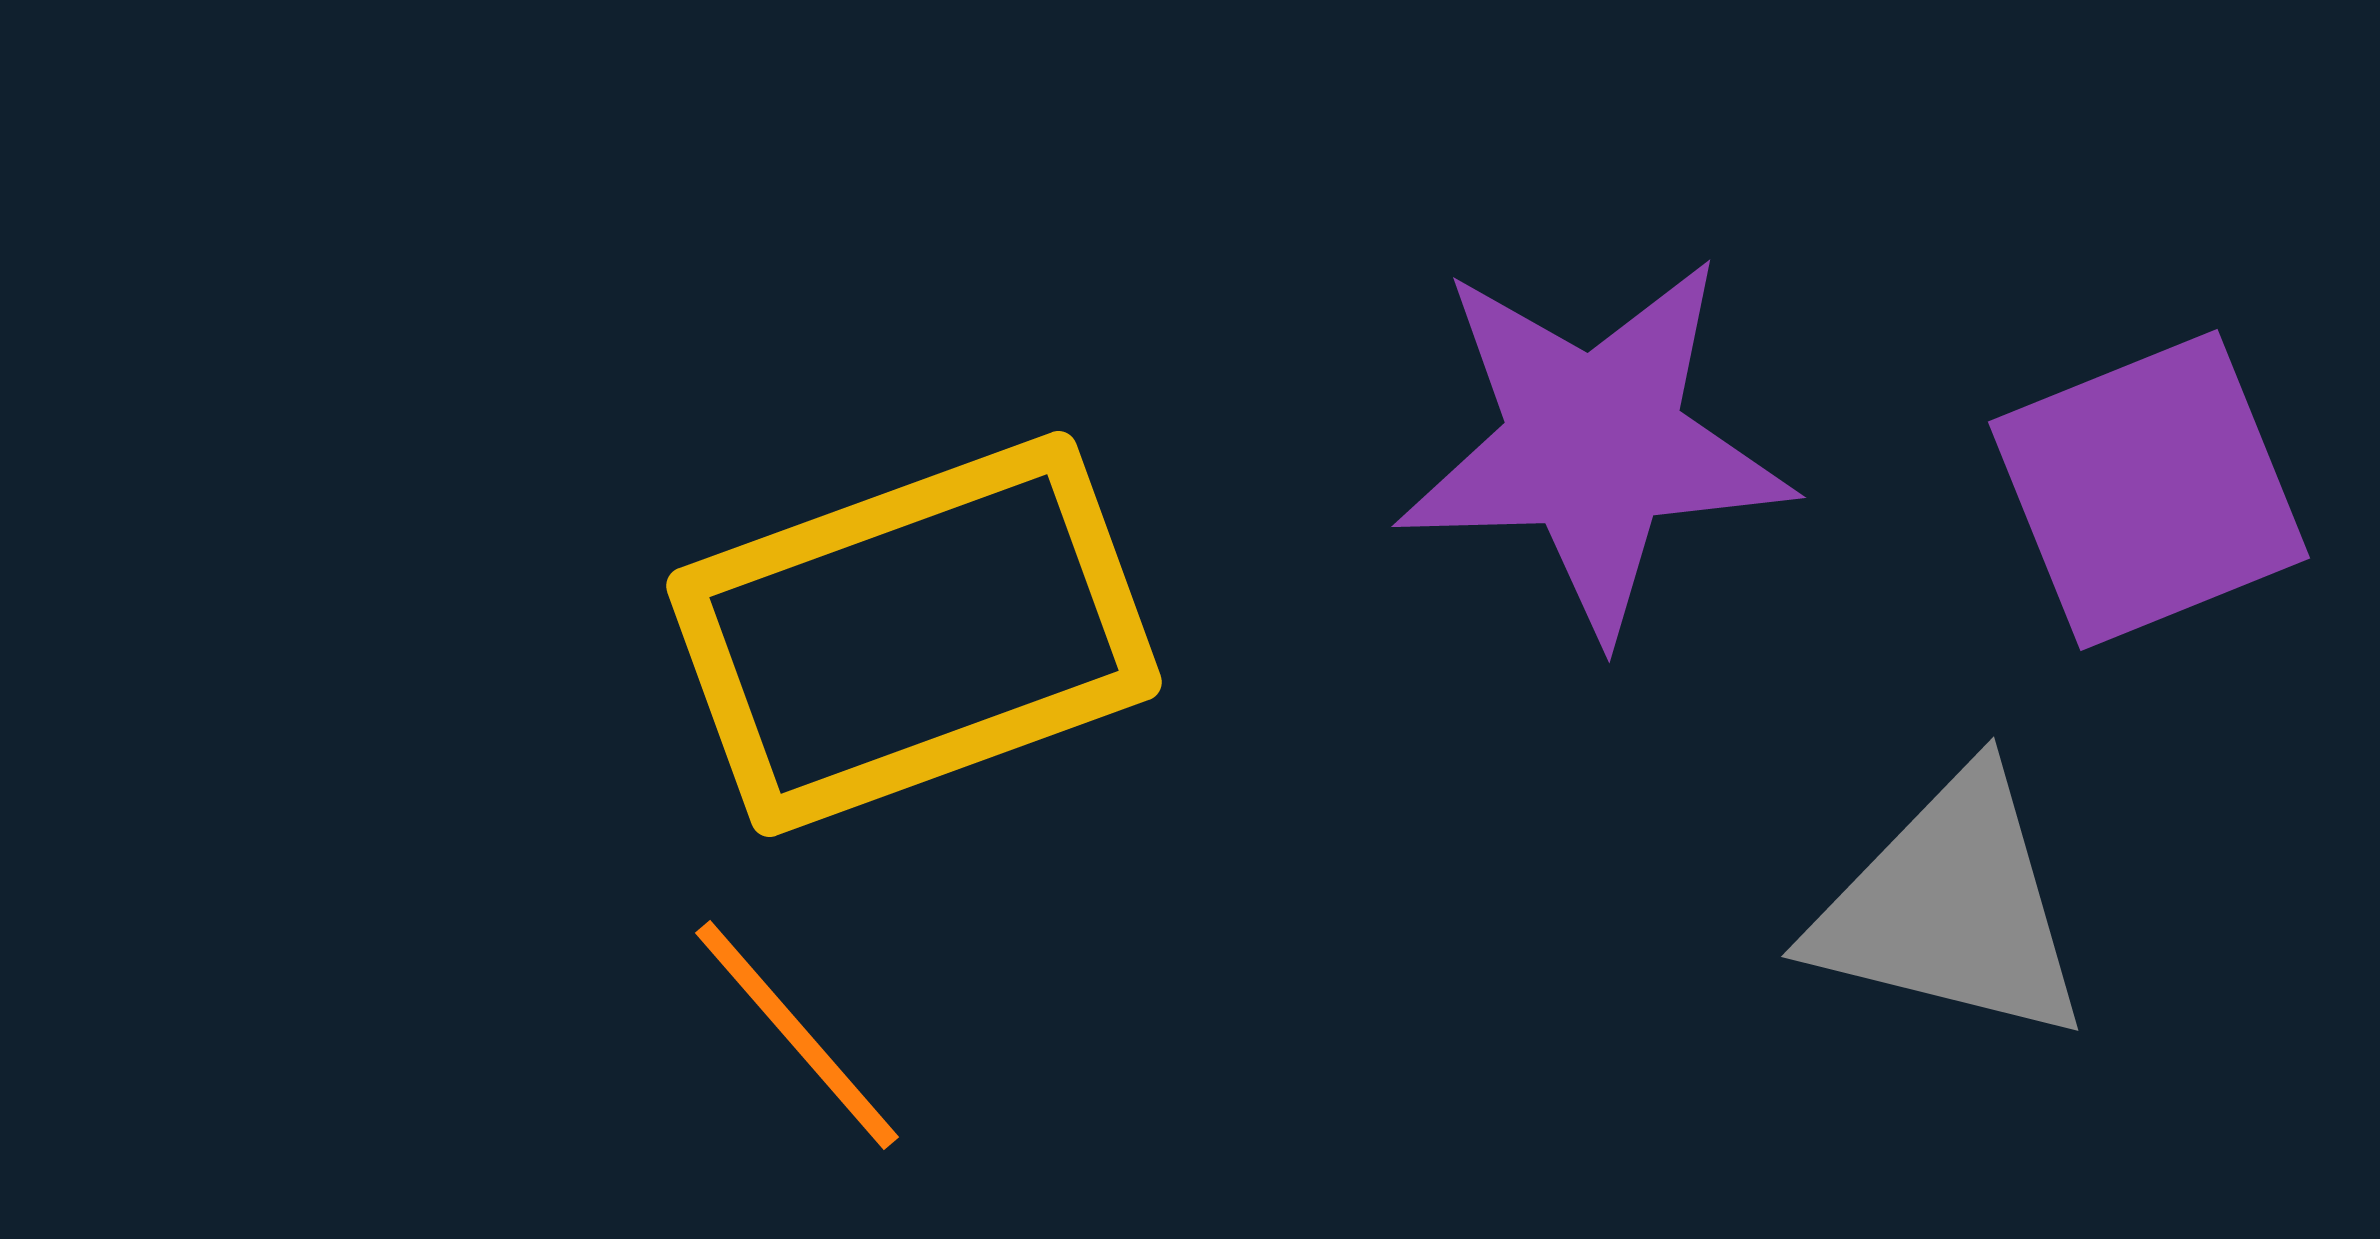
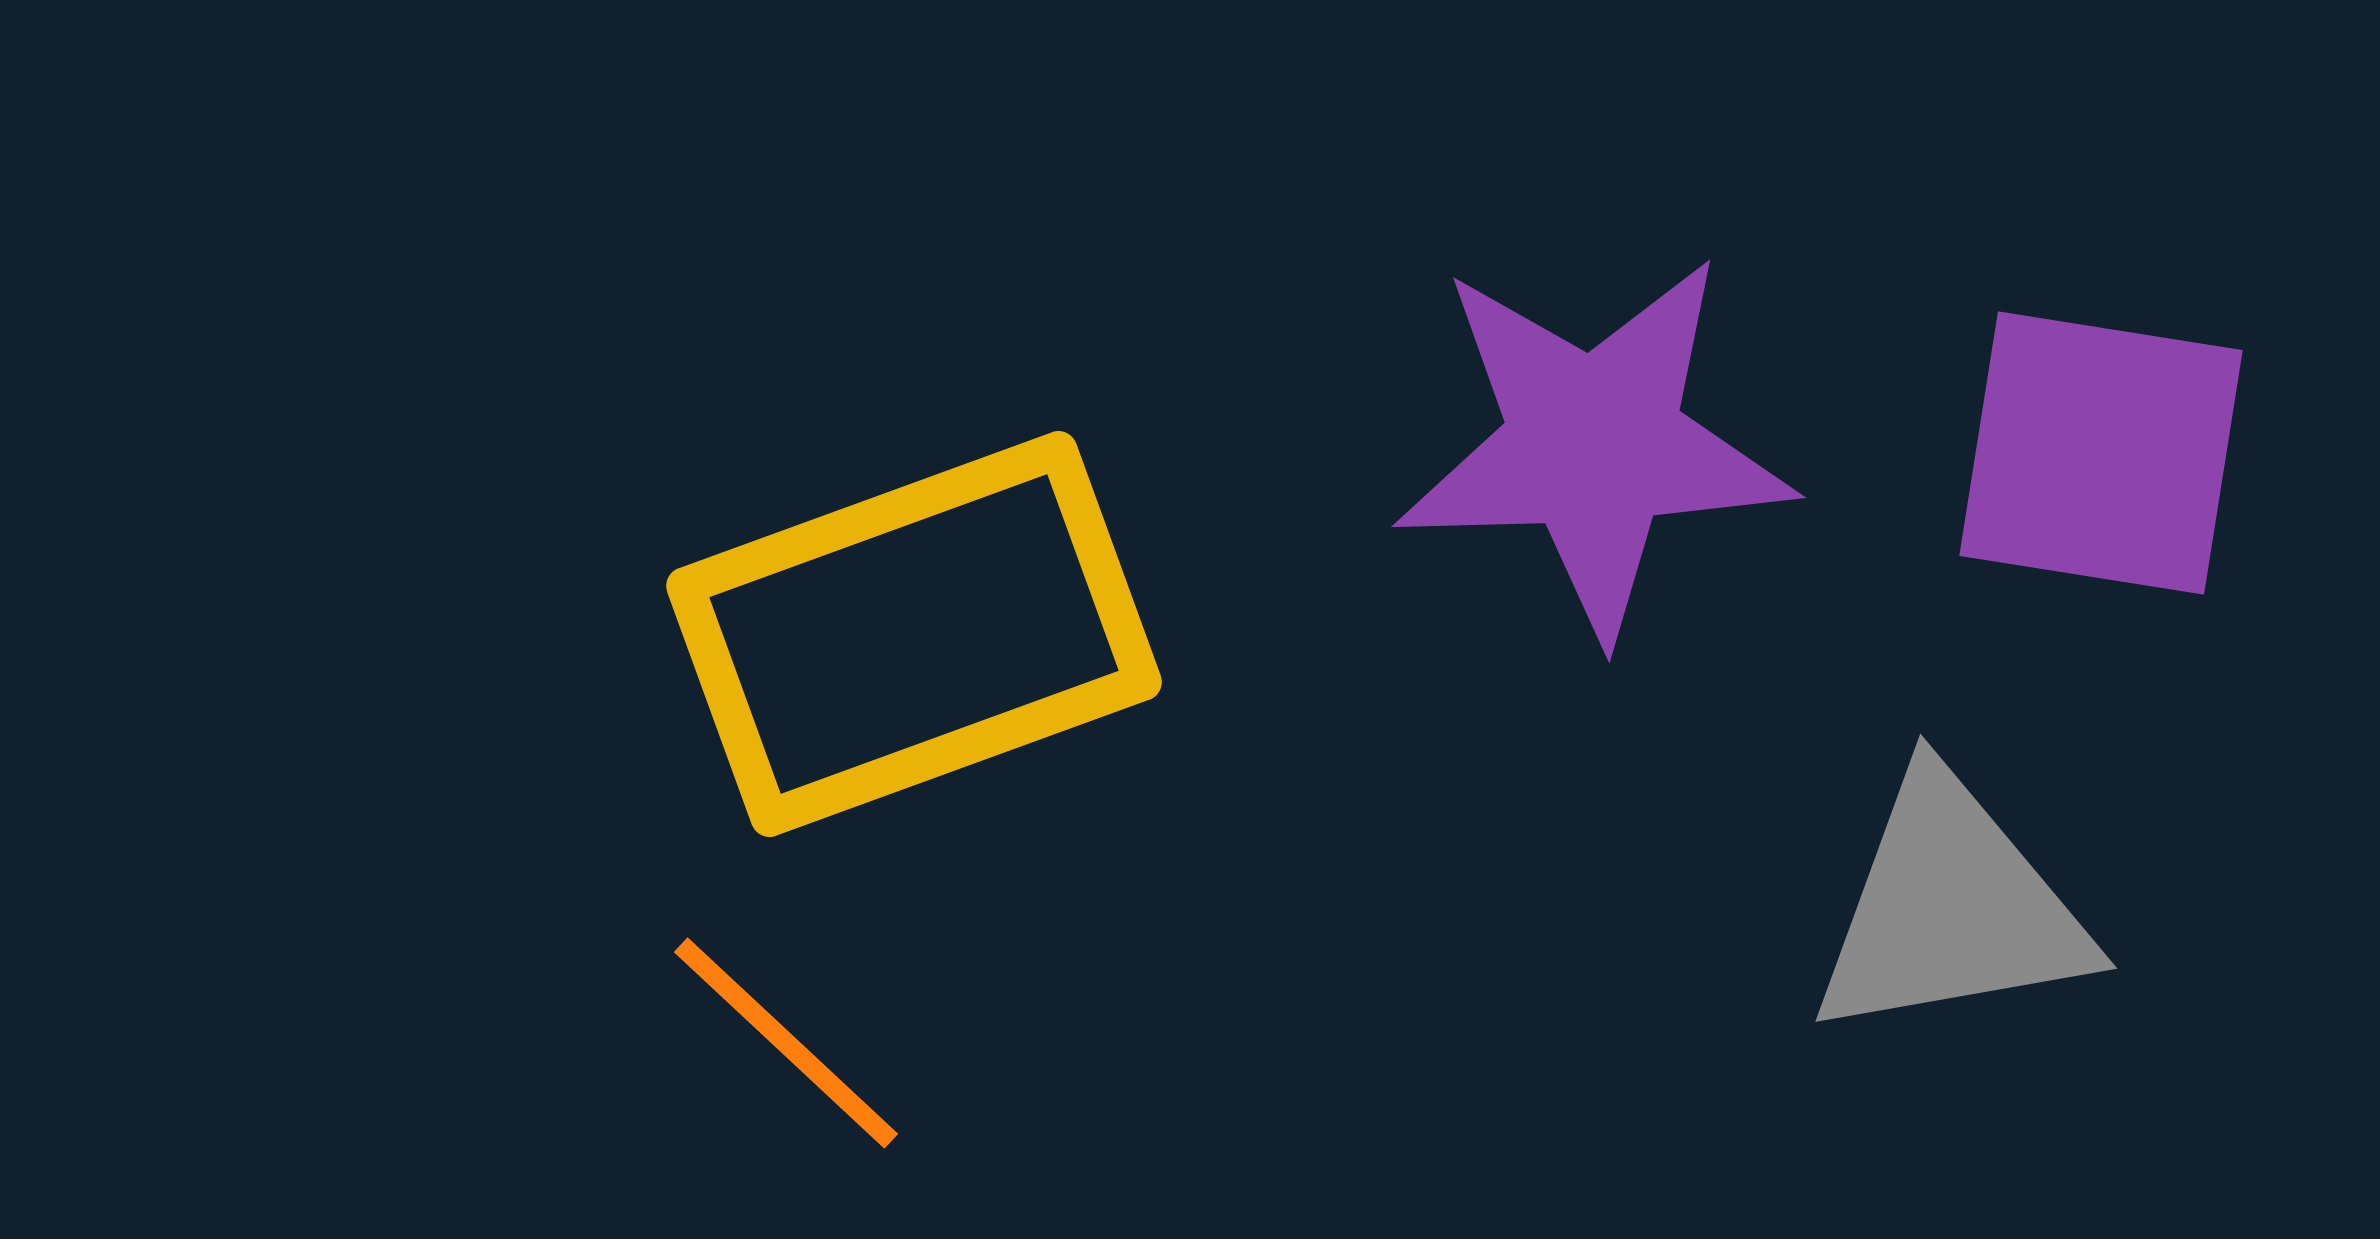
purple square: moved 48 px left, 37 px up; rotated 31 degrees clockwise
gray triangle: rotated 24 degrees counterclockwise
orange line: moved 11 px left, 8 px down; rotated 6 degrees counterclockwise
